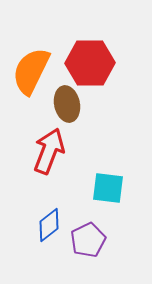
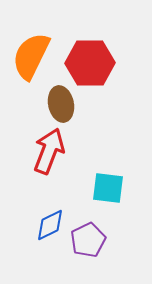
orange semicircle: moved 15 px up
brown ellipse: moved 6 px left
blue diamond: moved 1 px right; rotated 12 degrees clockwise
